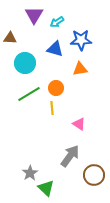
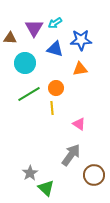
purple triangle: moved 13 px down
cyan arrow: moved 2 px left, 1 px down
gray arrow: moved 1 px right, 1 px up
